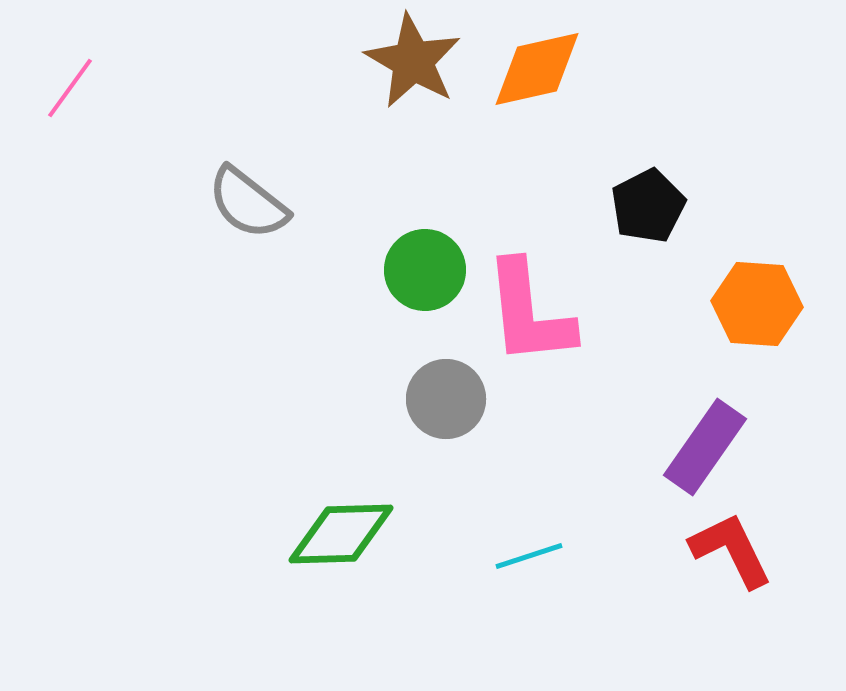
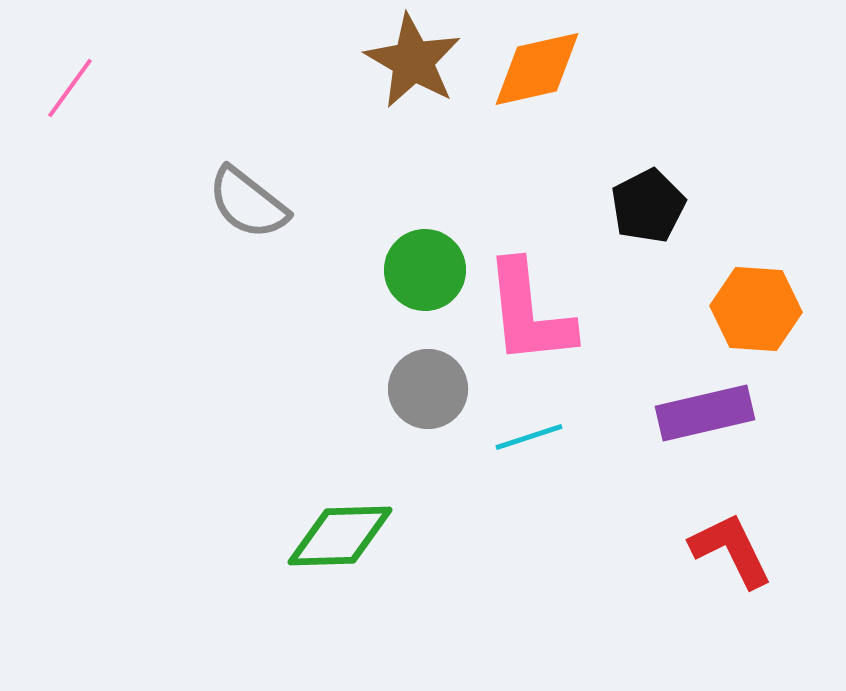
orange hexagon: moved 1 px left, 5 px down
gray circle: moved 18 px left, 10 px up
purple rectangle: moved 34 px up; rotated 42 degrees clockwise
green diamond: moved 1 px left, 2 px down
cyan line: moved 119 px up
